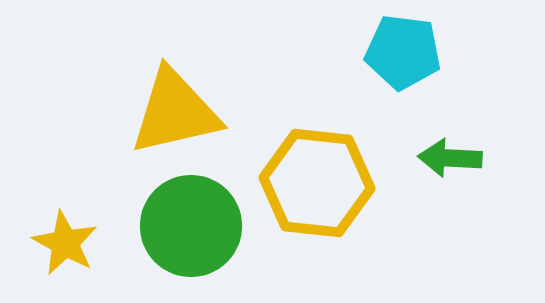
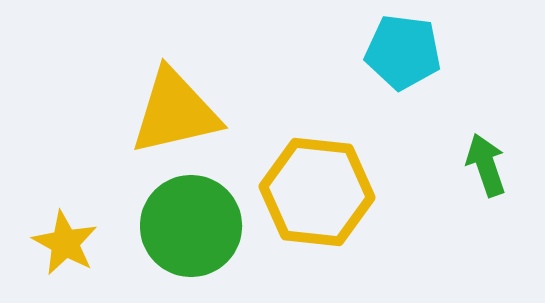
green arrow: moved 36 px right, 7 px down; rotated 68 degrees clockwise
yellow hexagon: moved 9 px down
